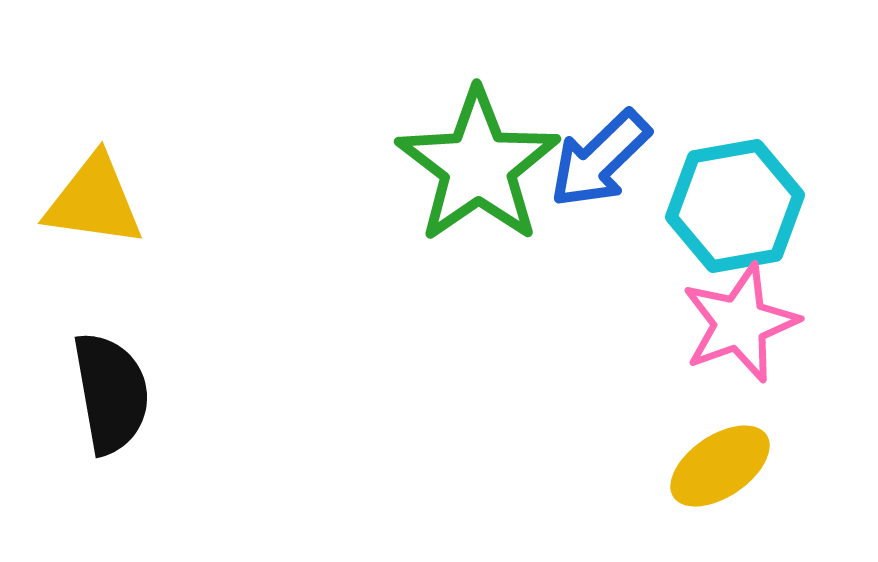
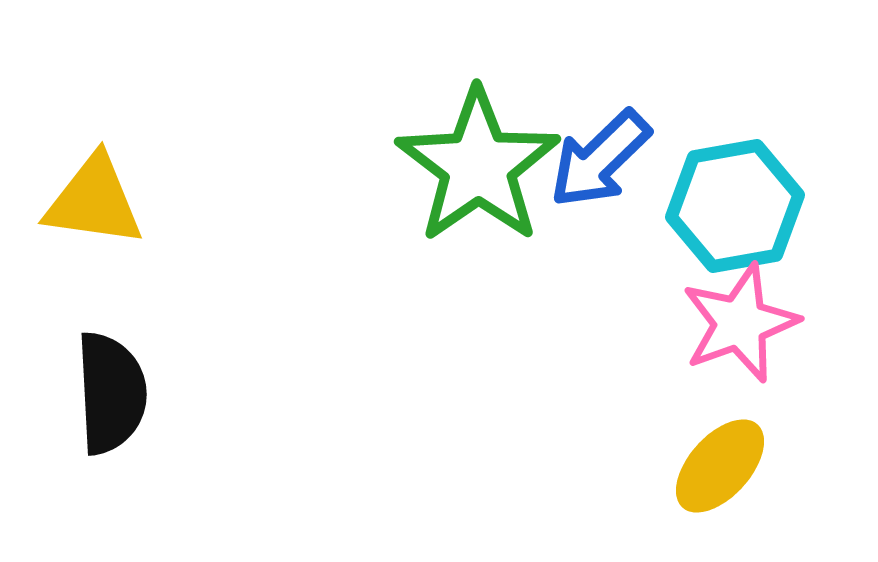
black semicircle: rotated 7 degrees clockwise
yellow ellipse: rotated 14 degrees counterclockwise
